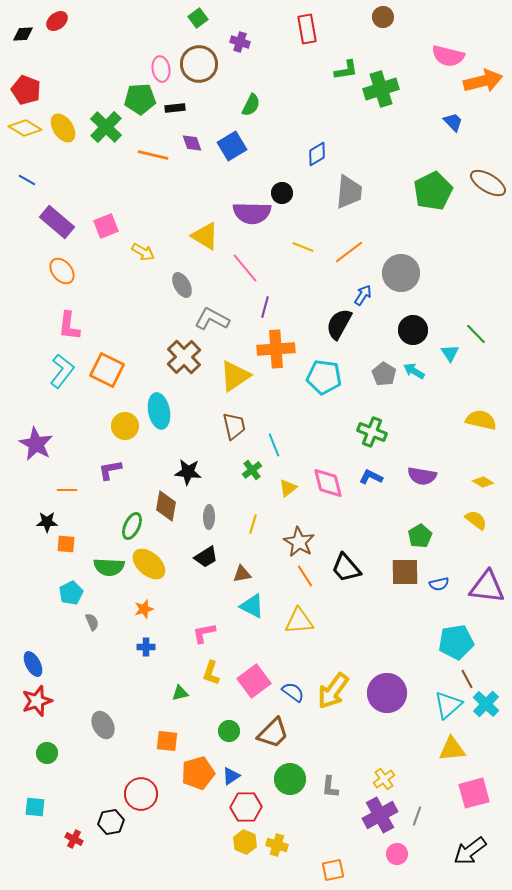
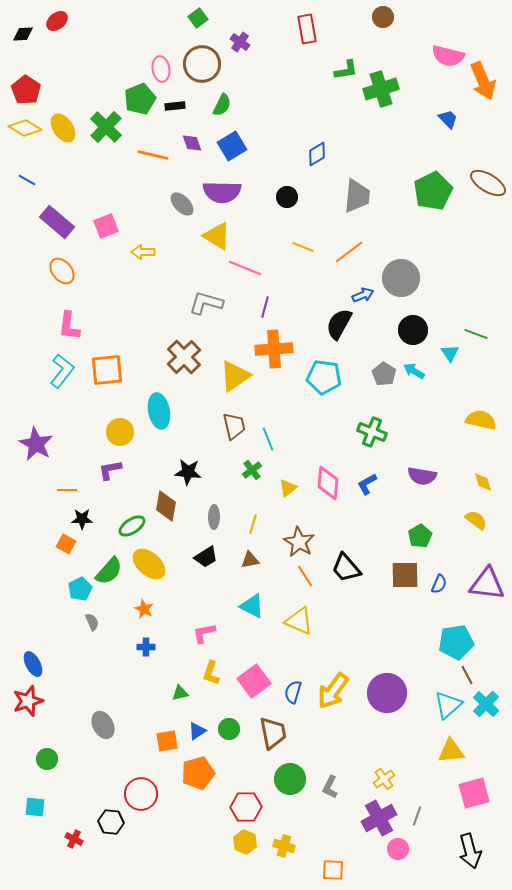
purple cross at (240, 42): rotated 18 degrees clockwise
brown circle at (199, 64): moved 3 px right
orange arrow at (483, 81): rotated 81 degrees clockwise
red pentagon at (26, 90): rotated 12 degrees clockwise
green pentagon at (140, 99): rotated 20 degrees counterclockwise
green semicircle at (251, 105): moved 29 px left
black rectangle at (175, 108): moved 2 px up
blue trapezoid at (453, 122): moved 5 px left, 3 px up
gray trapezoid at (349, 192): moved 8 px right, 4 px down
black circle at (282, 193): moved 5 px right, 4 px down
purple semicircle at (252, 213): moved 30 px left, 21 px up
yellow triangle at (205, 236): moved 12 px right
yellow arrow at (143, 252): rotated 150 degrees clockwise
pink line at (245, 268): rotated 28 degrees counterclockwise
gray circle at (401, 273): moved 5 px down
gray ellipse at (182, 285): moved 81 px up; rotated 15 degrees counterclockwise
blue arrow at (363, 295): rotated 35 degrees clockwise
gray L-shape at (212, 319): moved 6 px left, 16 px up; rotated 12 degrees counterclockwise
green line at (476, 334): rotated 25 degrees counterclockwise
orange cross at (276, 349): moved 2 px left
orange square at (107, 370): rotated 32 degrees counterclockwise
yellow circle at (125, 426): moved 5 px left, 6 px down
cyan line at (274, 445): moved 6 px left, 6 px up
blue L-shape at (371, 477): moved 4 px left, 7 px down; rotated 55 degrees counterclockwise
yellow diamond at (483, 482): rotated 40 degrees clockwise
pink diamond at (328, 483): rotated 20 degrees clockwise
gray ellipse at (209, 517): moved 5 px right
black star at (47, 522): moved 35 px right, 3 px up
green ellipse at (132, 526): rotated 32 degrees clockwise
orange square at (66, 544): rotated 24 degrees clockwise
green semicircle at (109, 567): moved 4 px down; rotated 52 degrees counterclockwise
brown square at (405, 572): moved 3 px down
brown triangle at (242, 574): moved 8 px right, 14 px up
blue semicircle at (439, 584): rotated 54 degrees counterclockwise
purple triangle at (487, 587): moved 3 px up
cyan pentagon at (71, 593): moved 9 px right, 4 px up
orange star at (144, 609): rotated 30 degrees counterclockwise
yellow triangle at (299, 621): rotated 28 degrees clockwise
brown line at (467, 679): moved 4 px up
blue semicircle at (293, 692): rotated 110 degrees counterclockwise
red star at (37, 701): moved 9 px left
green circle at (229, 731): moved 2 px up
brown trapezoid at (273, 733): rotated 56 degrees counterclockwise
orange square at (167, 741): rotated 15 degrees counterclockwise
yellow triangle at (452, 749): moved 1 px left, 2 px down
green circle at (47, 753): moved 6 px down
blue triangle at (231, 776): moved 34 px left, 45 px up
gray L-shape at (330, 787): rotated 20 degrees clockwise
purple cross at (380, 815): moved 1 px left, 3 px down
black hexagon at (111, 822): rotated 15 degrees clockwise
yellow cross at (277, 845): moved 7 px right, 1 px down
black arrow at (470, 851): rotated 68 degrees counterclockwise
pink circle at (397, 854): moved 1 px right, 5 px up
orange square at (333, 870): rotated 15 degrees clockwise
